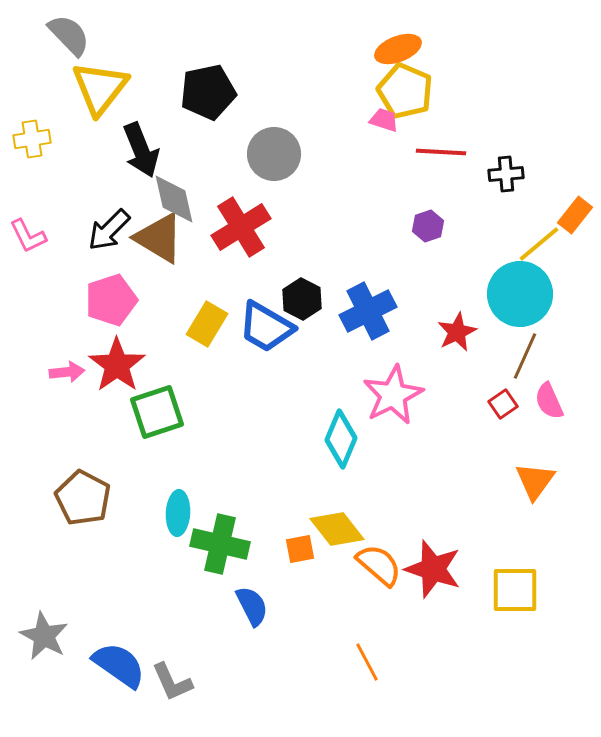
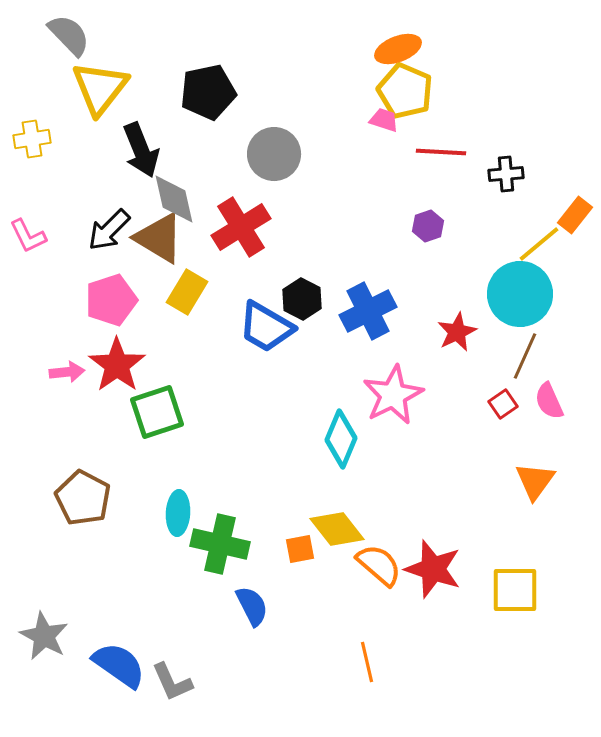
yellow rectangle at (207, 324): moved 20 px left, 32 px up
orange line at (367, 662): rotated 15 degrees clockwise
